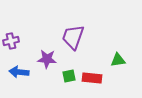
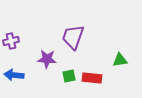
green triangle: moved 2 px right
blue arrow: moved 5 px left, 3 px down
